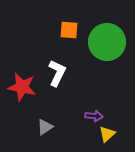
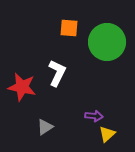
orange square: moved 2 px up
